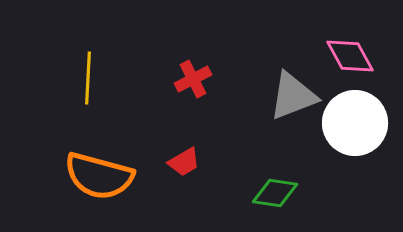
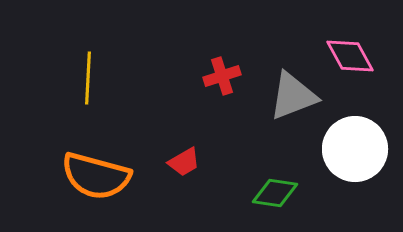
red cross: moved 29 px right, 3 px up; rotated 9 degrees clockwise
white circle: moved 26 px down
orange semicircle: moved 3 px left
